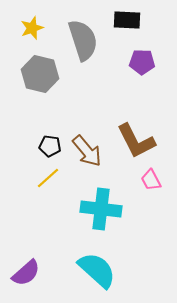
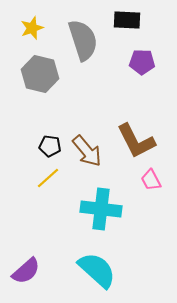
purple semicircle: moved 2 px up
